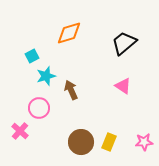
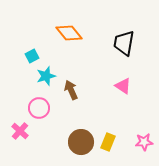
orange diamond: rotated 68 degrees clockwise
black trapezoid: rotated 40 degrees counterclockwise
yellow rectangle: moved 1 px left
